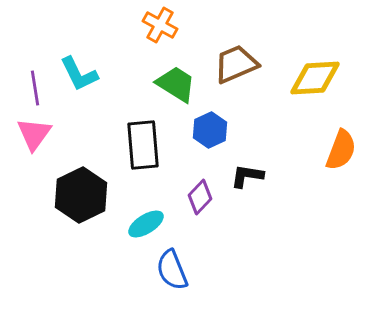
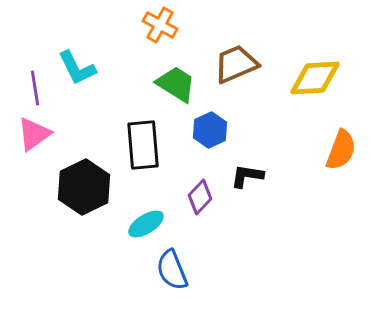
cyan L-shape: moved 2 px left, 6 px up
pink triangle: rotated 18 degrees clockwise
black hexagon: moved 3 px right, 8 px up
